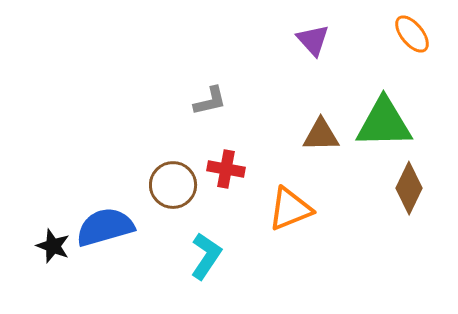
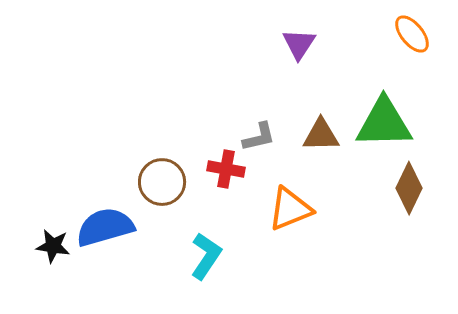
purple triangle: moved 14 px left, 4 px down; rotated 15 degrees clockwise
gray L-shape: moved 49 px right, 36 px down
brown circle: moved 11 px left, 3 px up
black star: rotated 12 degrees counterclockwise
